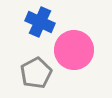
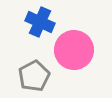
gray pentagon: moved 2 px left, 3 px down
